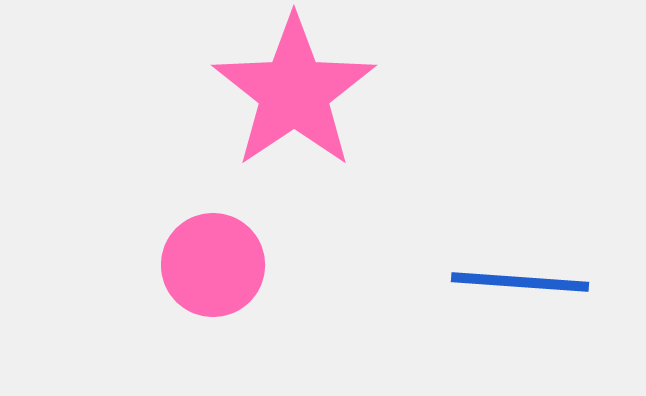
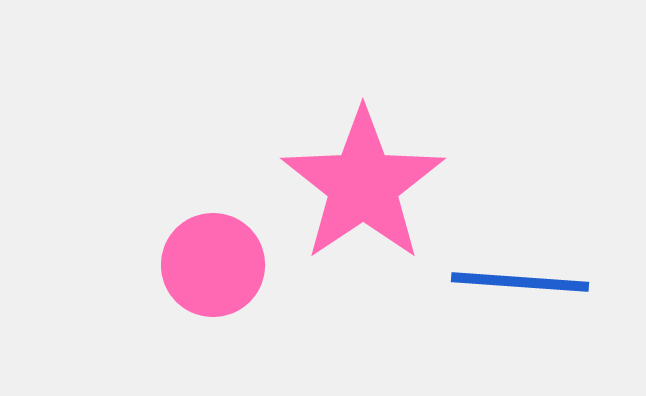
pink star: moved 69 px right, 93 px down
